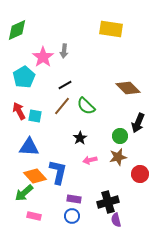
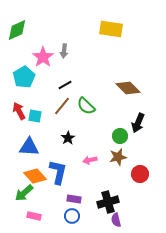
black star: moved 12 px left
